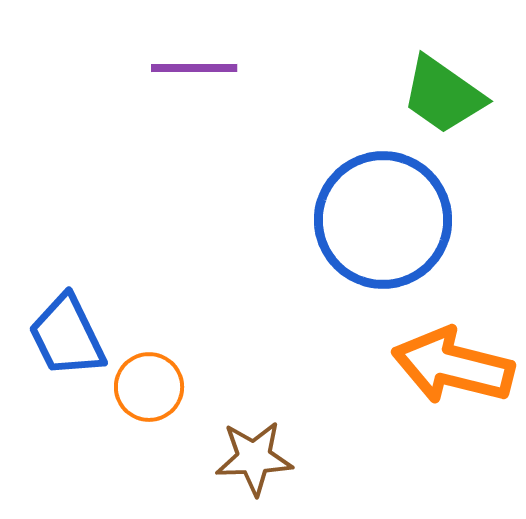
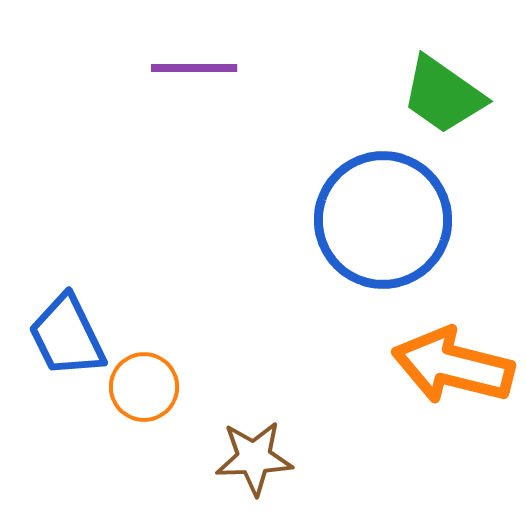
orange circle: moved 5 px left
